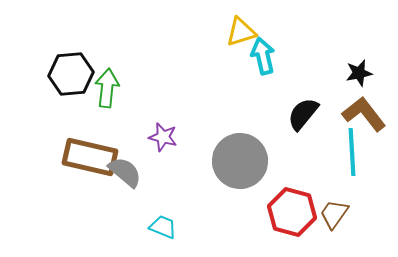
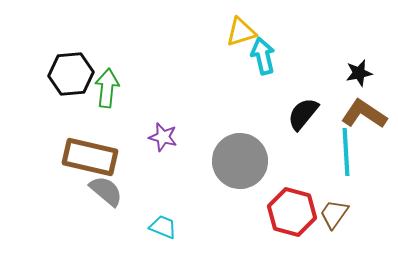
brown L-shape: rotated 18 degrees counterclockwise
cyan line: moved 6 px left
gray semicircle: moved 19 px left, 19 px down
